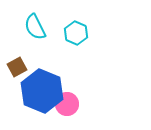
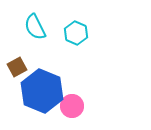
pink circle: moved 5 px right, 2 px down
